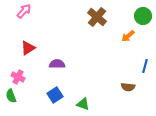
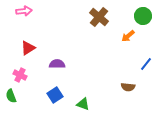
pink arrow: rotated 42 degrees clockwise
brown cross: moved 2 px right
blue line: moved 1 px right, 2 px up; rotated 24 degrees clockwise
pink cross: moved 2 px right, 2 px up
